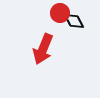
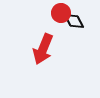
red circle: moved 1 px right
